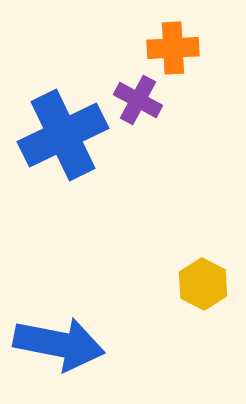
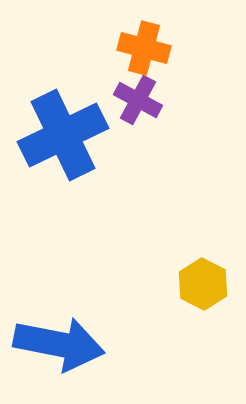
orange cross: moved 29 px left; rotated 18 degrees clockwise
